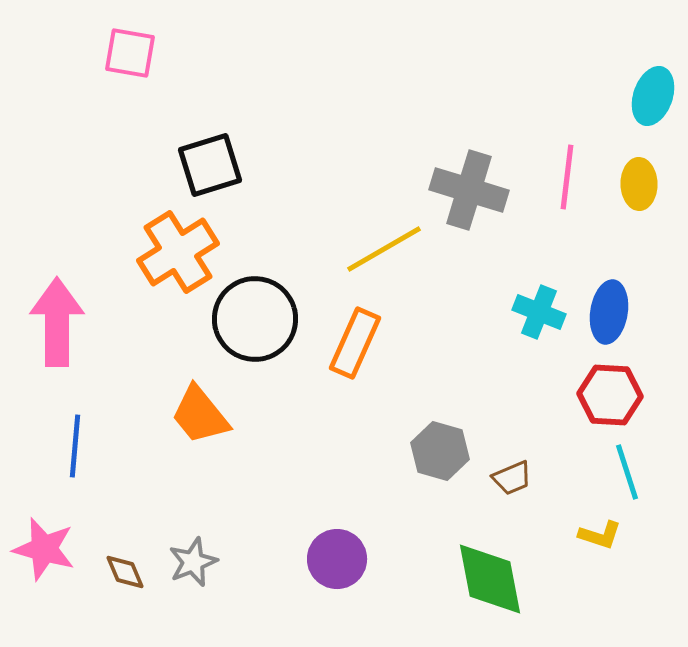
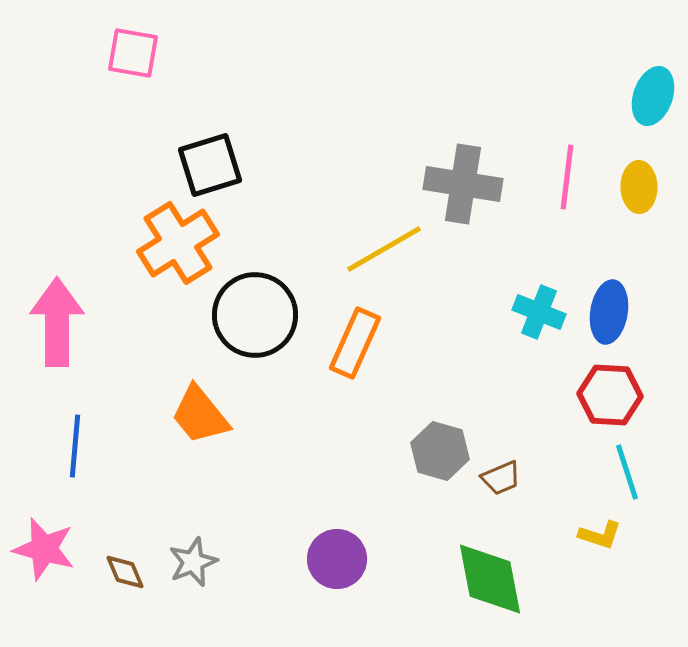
pink square: moved 3 px right
yellow ellipse: moved 3 px down
gray cross: moved 6 px left, 6 px up; rotated 8 degrees counterclockwise
orange cross: moved 9 px up
black circle: moved 4 px up
brown trapezoid: moved 11 px left
